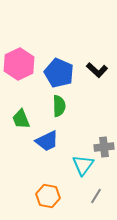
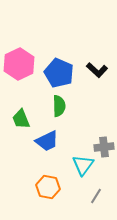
orange hexagon: moved 9 px up
